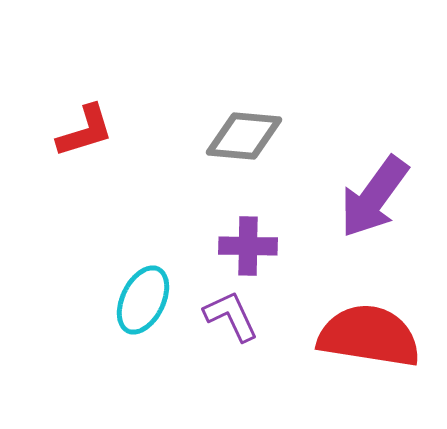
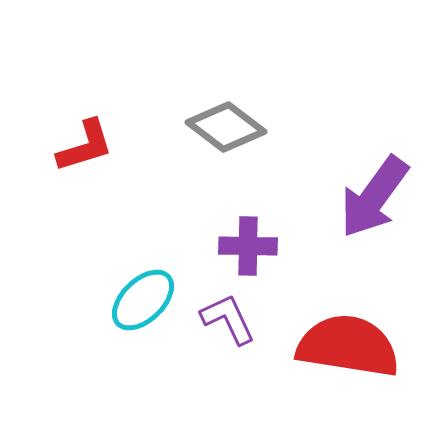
red L-shape: moved 15 px down
gray diamond: moved 18 px left, 9 px up; rotated 32 degrees clockwise
cyan ellipse: rotated 20 degrees clockwise
purple L-shape: moved 3 px left, 3 px down
red semicircle: moved 21 px left, 10 px down
